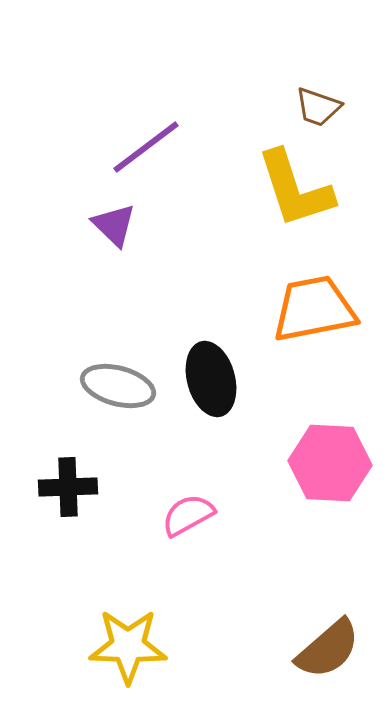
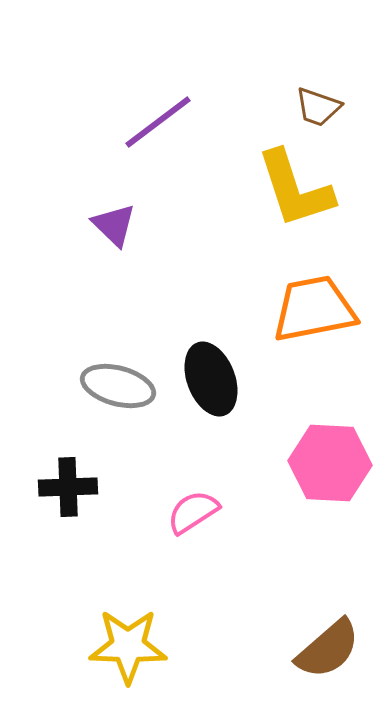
purple line: moved 12 px right, 25 px up
black ellipse: rotated 6 degrees counterclockwise
pink semicircle: moved 5 px right, 3 px up; rotated 4 degrees counterclockwise
